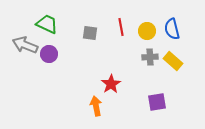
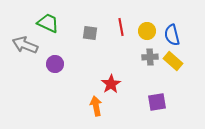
green trapezoid: moved 1 px right, 1 px up
blue semicircle: moved 6 px down
purple circle: moved 6 px right, 10 px down
